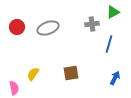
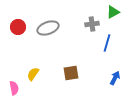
red circle: moved 1 px right
blue line: moved 2 px left, 1 px up
